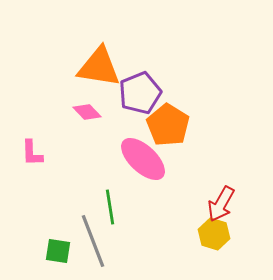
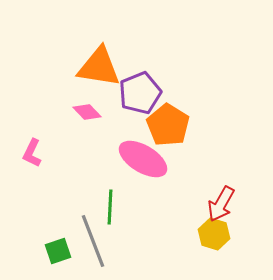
pink L-shape: rotated 28 degrees clockwise
pink ellipse: rotated 12 degrees counterclockwise
green line: rotated 12 degrees clockwise
green square: rotated 28 degrees counterclockwise
